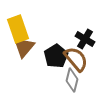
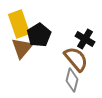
yellow rectangle: moved 1 px right, 5 px up
brown triangle: moved 2 px left, 1 px down
black pentagon: moved 17 px left, 21 px up
